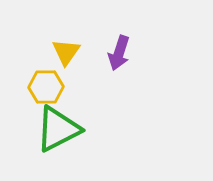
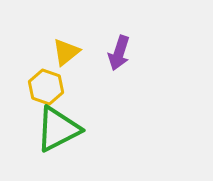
yellow triangle: rotated 16 degrees clockwise
yellow hexagon: rotated 20 degrees clockwise
